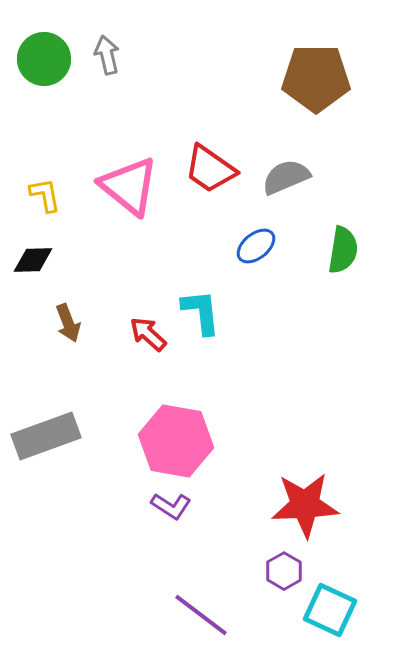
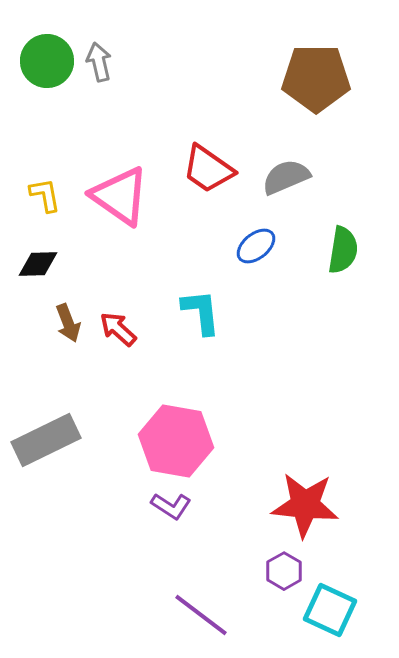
gray arrow: moved 8 px left, 7 px down
green circle: moved 3 px right, 2 px down
red trapezoid: moved 2 px left
pink triangle: moved 9 px left, 10 px down; rotated 4 degrees counterclockwise
black diamond: moved 5 px right, 4 px down
red arrow: moved 30 px left, 5 px up
gray rectangle: moved 4 px down; rotated 6 degrees counterclockwise
red star: rotated 8 degrees clockwise
